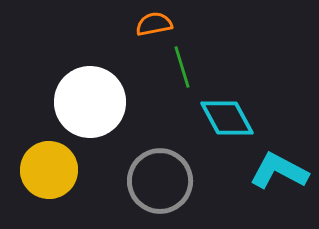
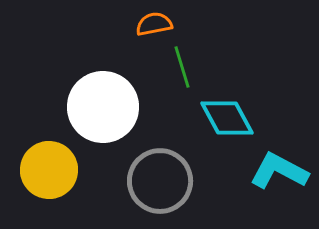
white circle: moved 13 px right, 5 px down
